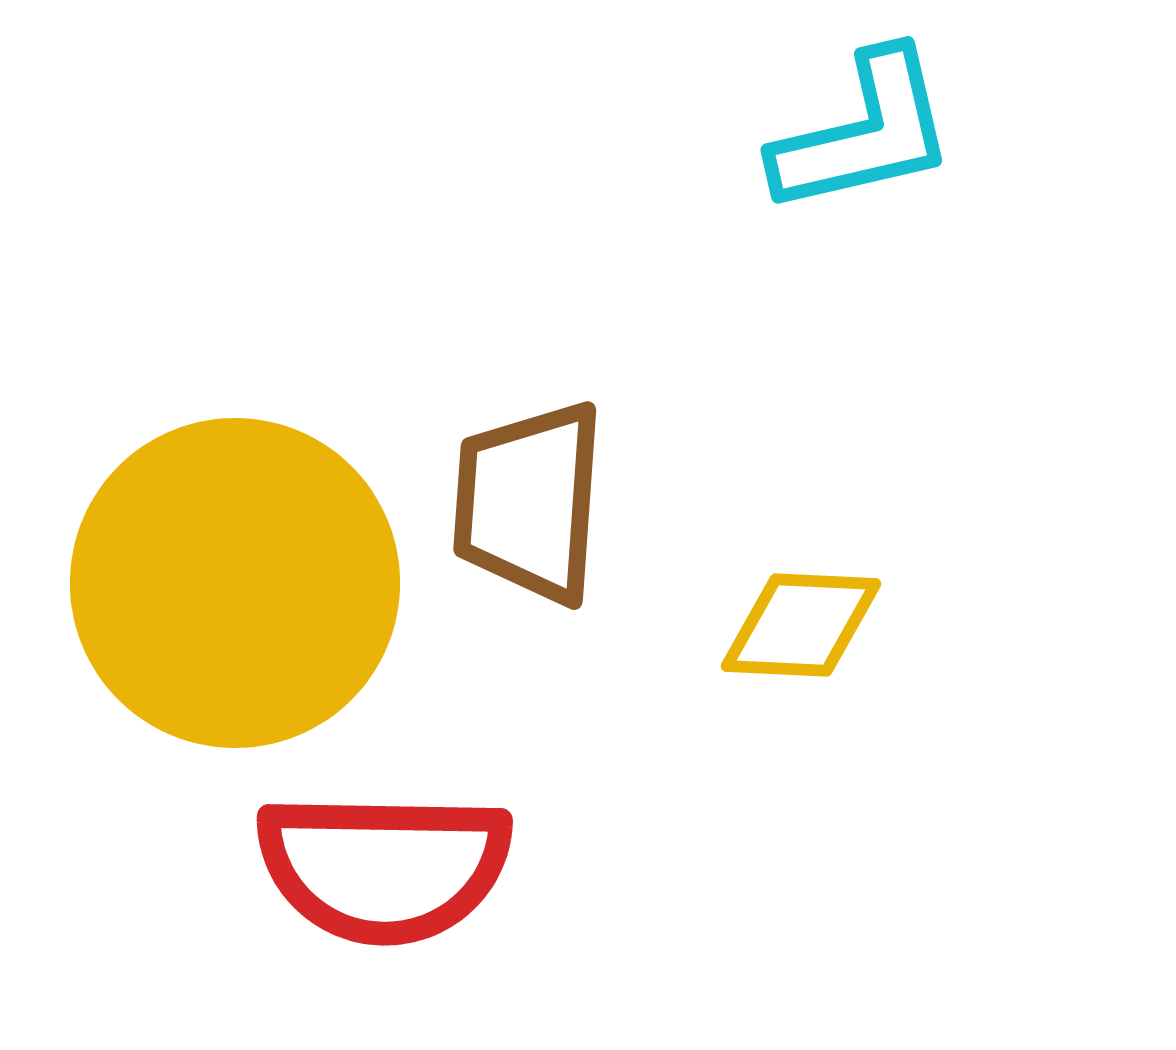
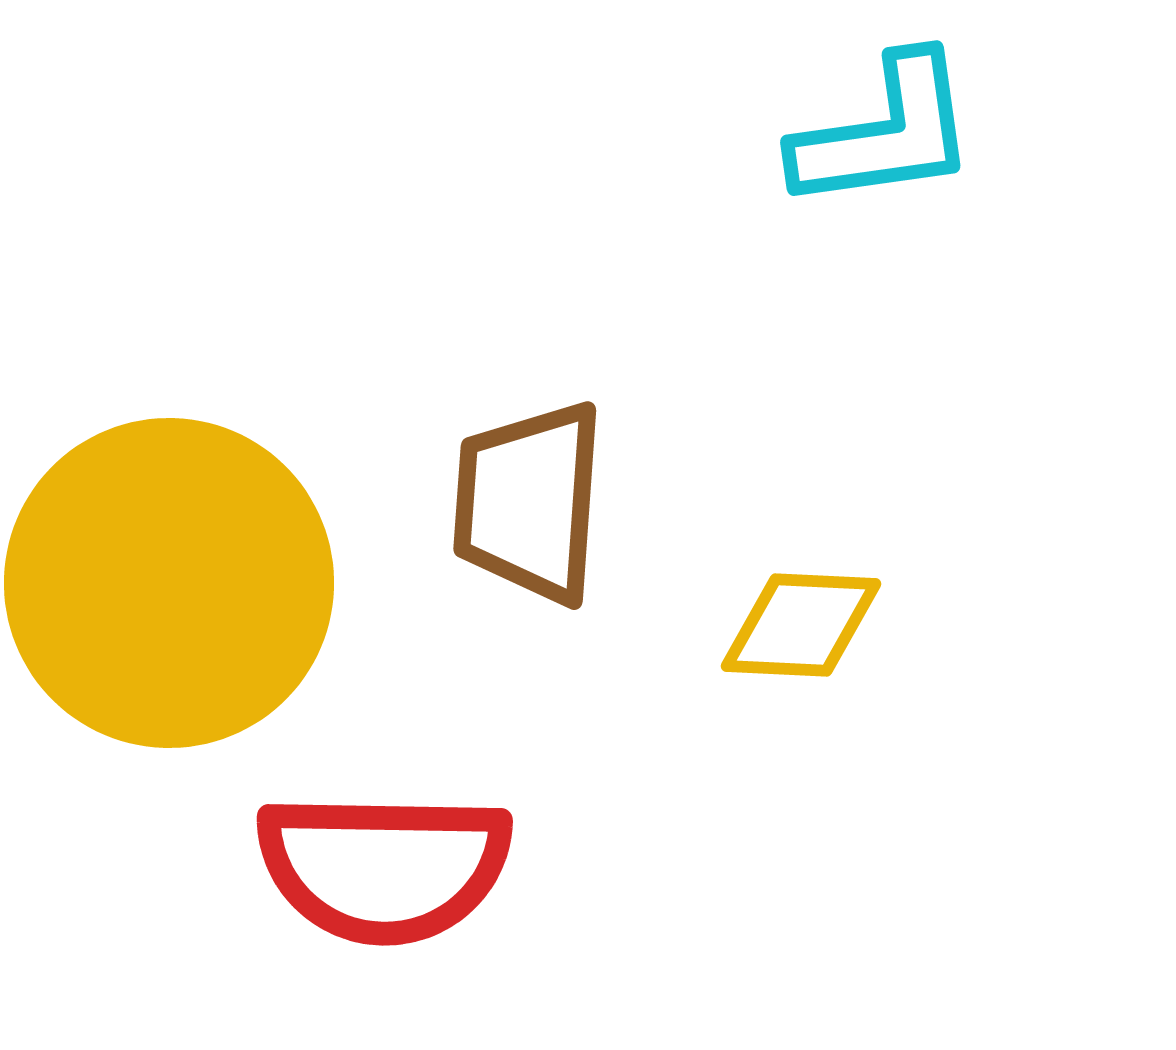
cyan L-shape: moved 21 px right; rotated 5 degrees clockwise
yellow circle: moved 66 px left
